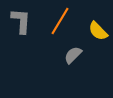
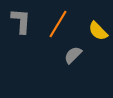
orange line: moved 2 px left, 3 px down
